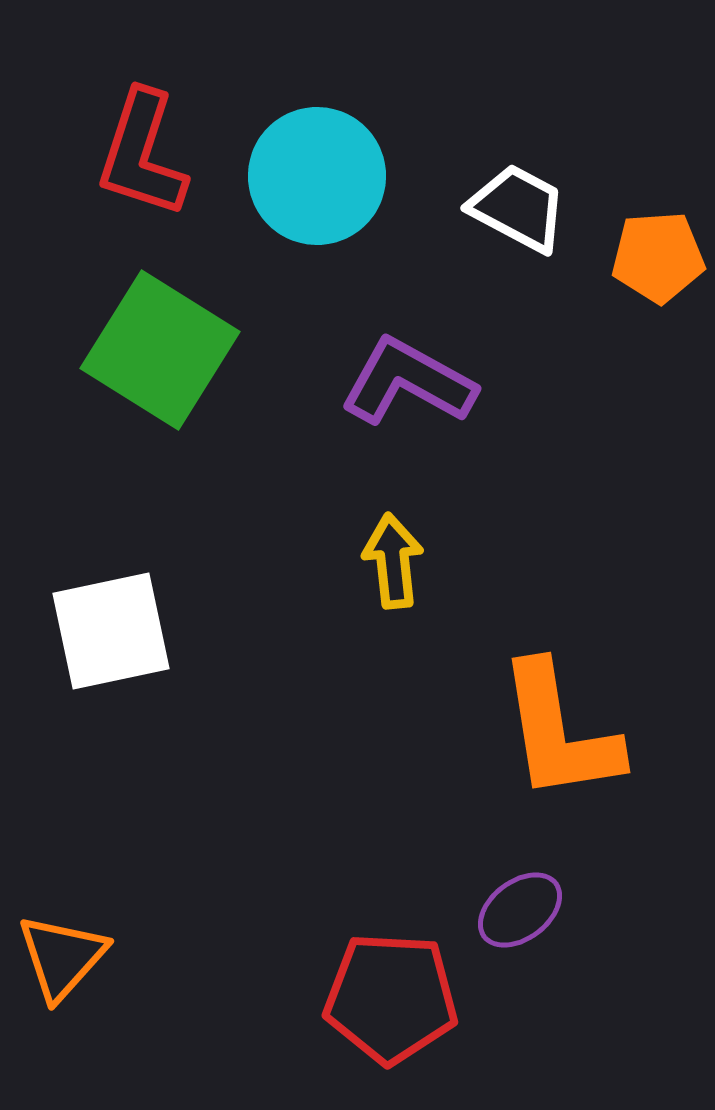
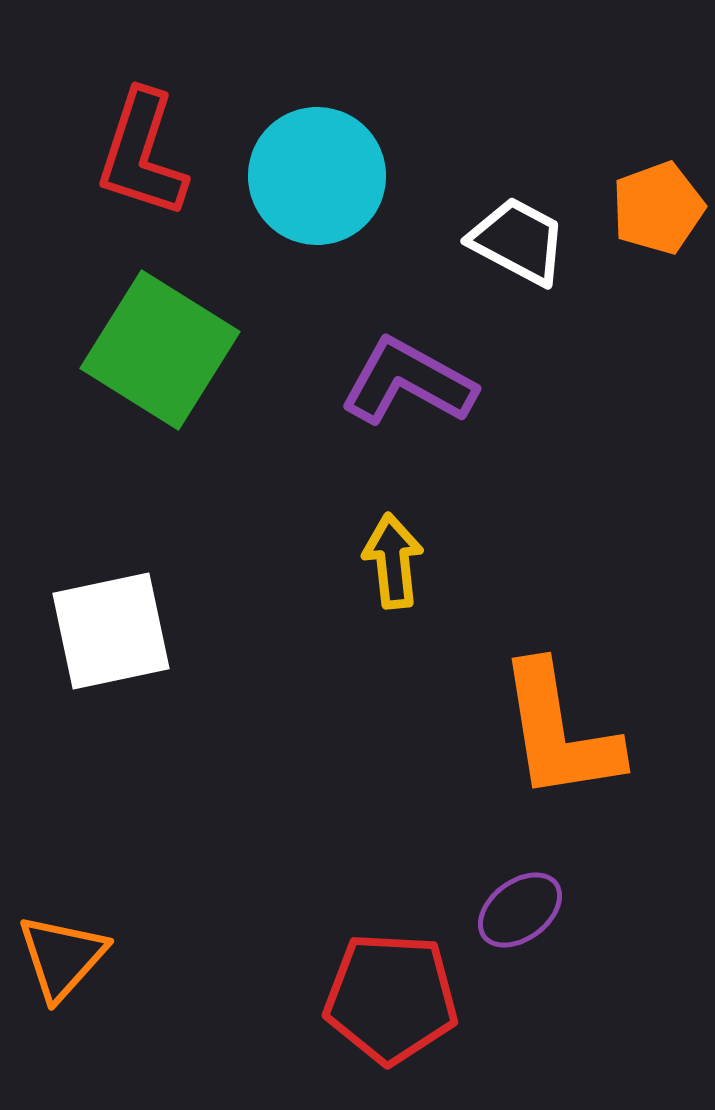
white trapezoid: moved 33 px down
orange pentagon: moved 49 px up; rotated 16 degrees counterclockwise
